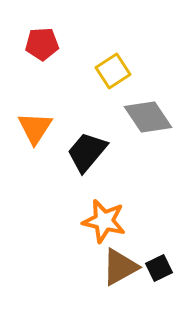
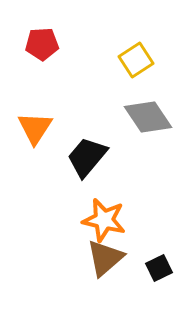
yellow square: moved 23 px right, 11 px up
black trapezoid: moved 5 px down
orange star: moved 1 px up
brown triangle: moved 15 px left, 9 px up; rotated 12 degrees counterclockwise
